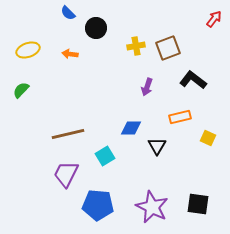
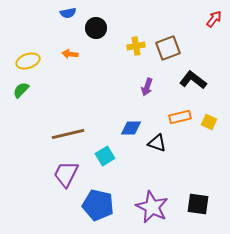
blue semicircle: rotated 56 degrees counterclockwise
yellow ellipse: moved 11 px down
yellow square: moved 1 px right, 16 px up
black triangle: moved 3 px up; rotated 42 degrees counterclockwise
blue pentagon: rotated 8 degrees clockwise
